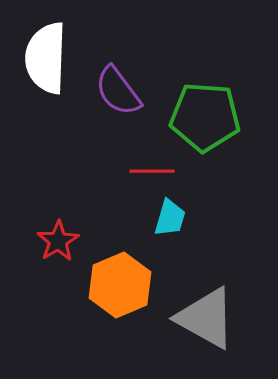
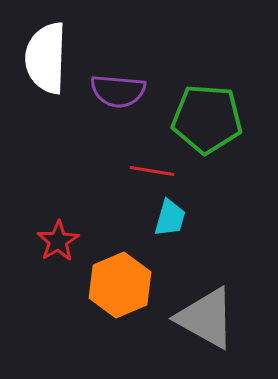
purple semicircle: rotated 48 degrees counterclockwise
green pentagon: moved 2 px right, 2 px down
red line: rotated 9 degrees clockwise
